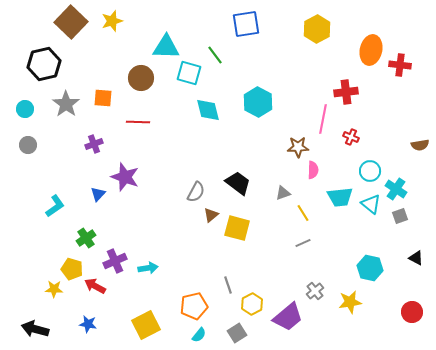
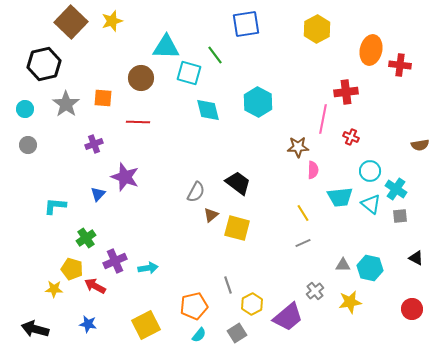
gray triangle at (283, 193): moved 60 px right, 72 px down; rotated 21 degrees clockwise
cyan L-shape at (55, 206): rotated 140 degrees counterclockwise
gray square at (400, 216): rotated 14 degrees clockwise
red circle at (412, 312): moved 3 px up
